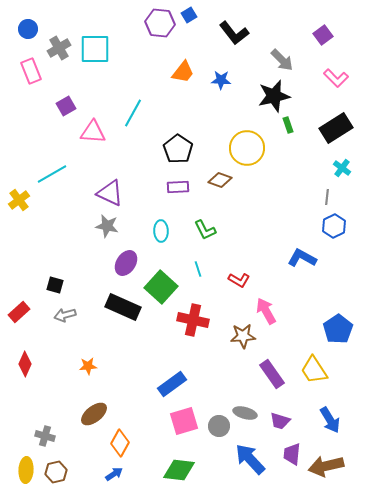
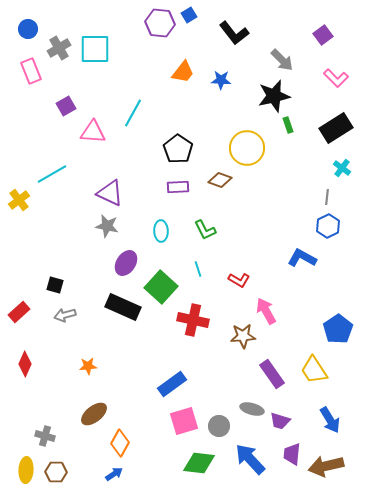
blue hexagon at (334, 226): moved 6 px left
gray ellipse at (245, 413): moved 7 px right, 4 px up
green diamond at (179, 470): moved 20 px right, 7 px up
brown hexagon at (56, 472): rotated 15 degrees clockwise
